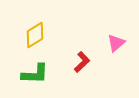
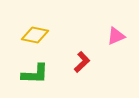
yellow diamond: rotated 44 degrees clockwise
pink triangle: moved 7 px up; rotated 18 degrees clockwise
